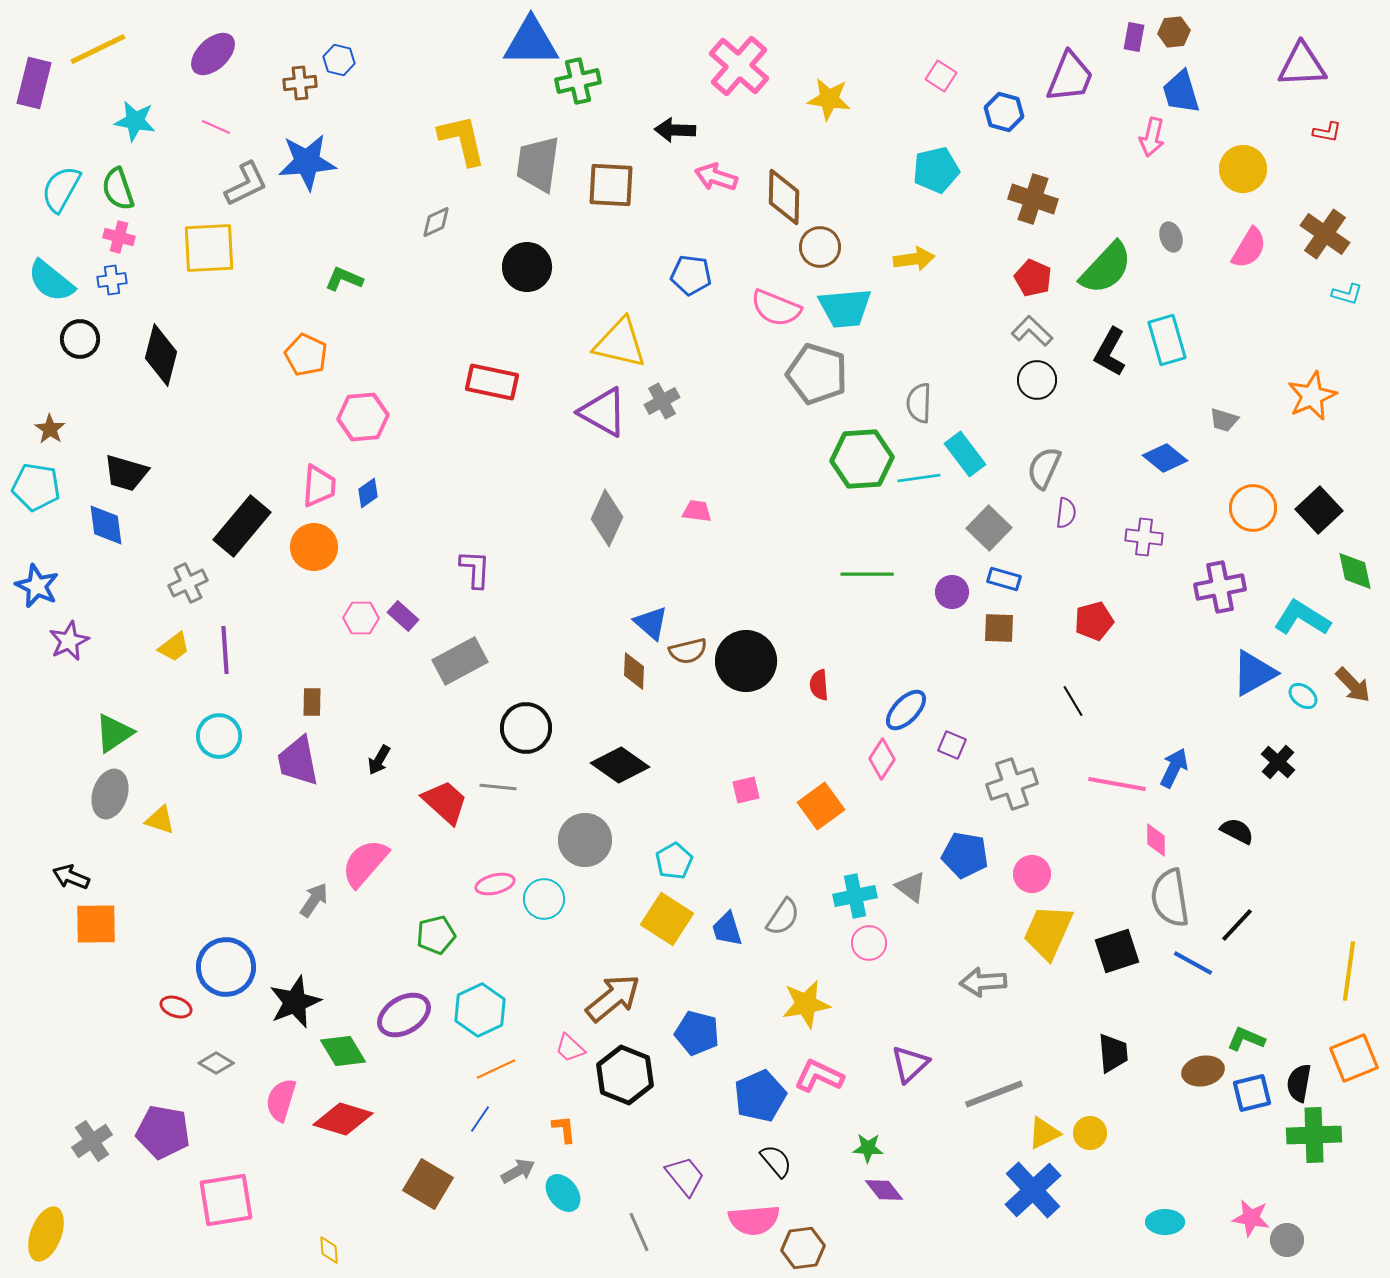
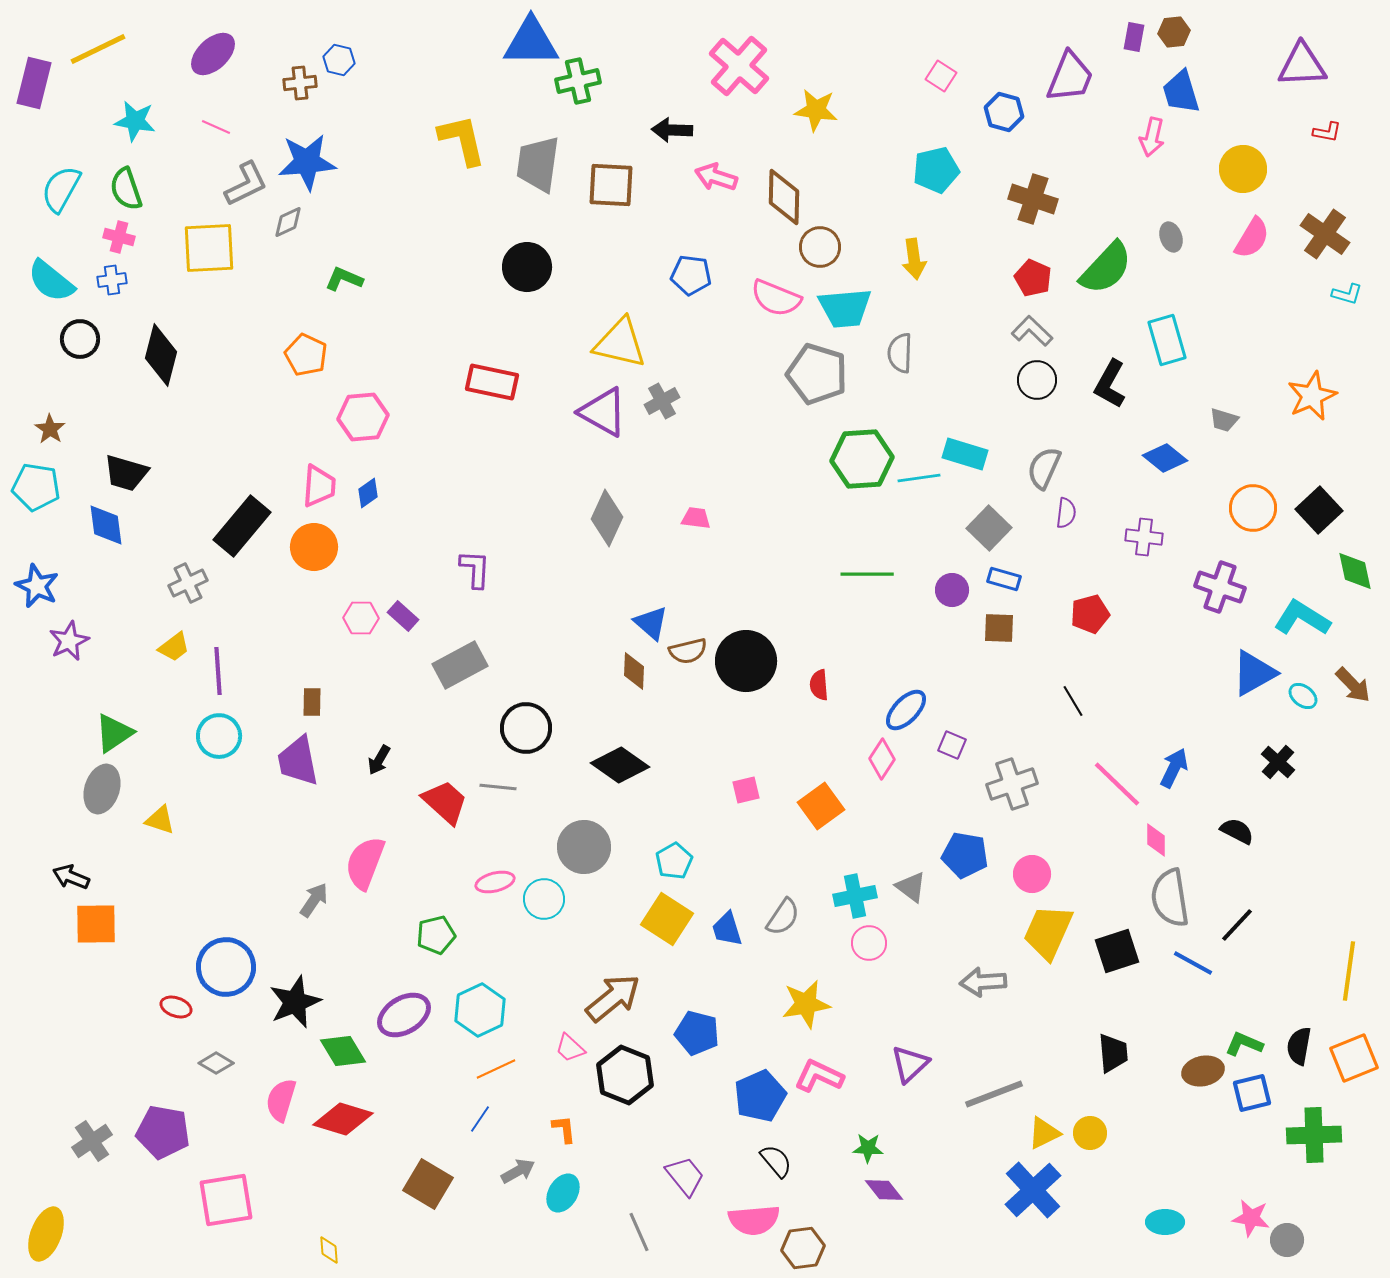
yellow star at (829, 99): moved 13 px left, 11 px down
black arrow at (675, 130): moved 3 px left
green semicircle at (118, 189): moved 8 px right
gray diamond at (436, 222): moved 148 px left
pink semicircle at (1249, 248): moved 3 px right, 10 px up
yellow arrow at (914, 259): rotated 90 degrees clockwise
pink semicircle at (776, 308): moved 10 px up
black L-shape at (1110, 352): moved 32 px down
gray semicircle at (919, 403): moved 19 px left, 50 px up
cyan rectangle at (965, 454): rotated 36 degrees counterclockwise
pink trapezoid at (697, 511): moved 1 px left, 7 px down
purple cross at (1220, 587): rotated 30 degrees clockwise
purple circle at (952, 592): moved 2 px up
red pentagon at (1094, 621): moved 4 px left, 7 px up
purple line at (225, 650): moved 7 px left, 21 px down
gray rectangle at (460, 661): moved 4 px down
pink line at (1117, 784): rotated 34 degrees clockwise
gray ellipse at (110, 794): moved 8 px left, 5 px up
gray circle at (585, 840): moved 1 px left, 7 px down
pink semicircle at (365, 863): rotated 20 degrees counterclockwise
pink ellipse at (495, 884): moved 2 px up
green L-shape at (1246, 1039): moved 2 px left, 5 px down
black semicircle at (1299, 1083): moved 37 px up
cyan ellipse at (563, 1193): rotated 69 degrees clockwise
